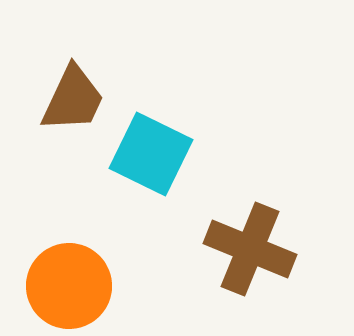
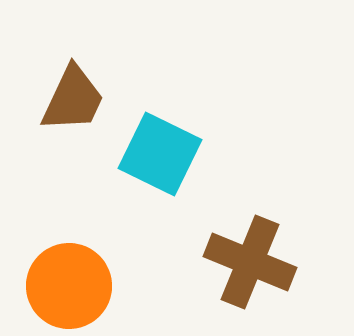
cyan square: moved 9 px right
brown cross: moved 13 px down
